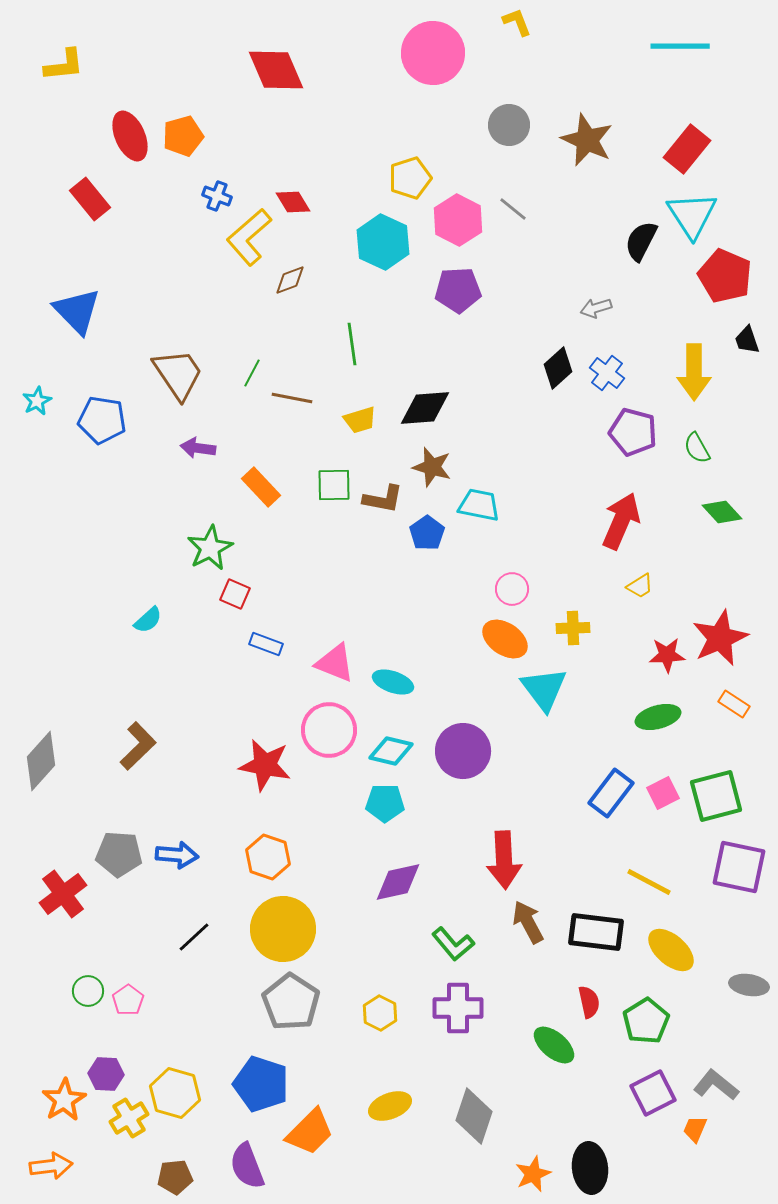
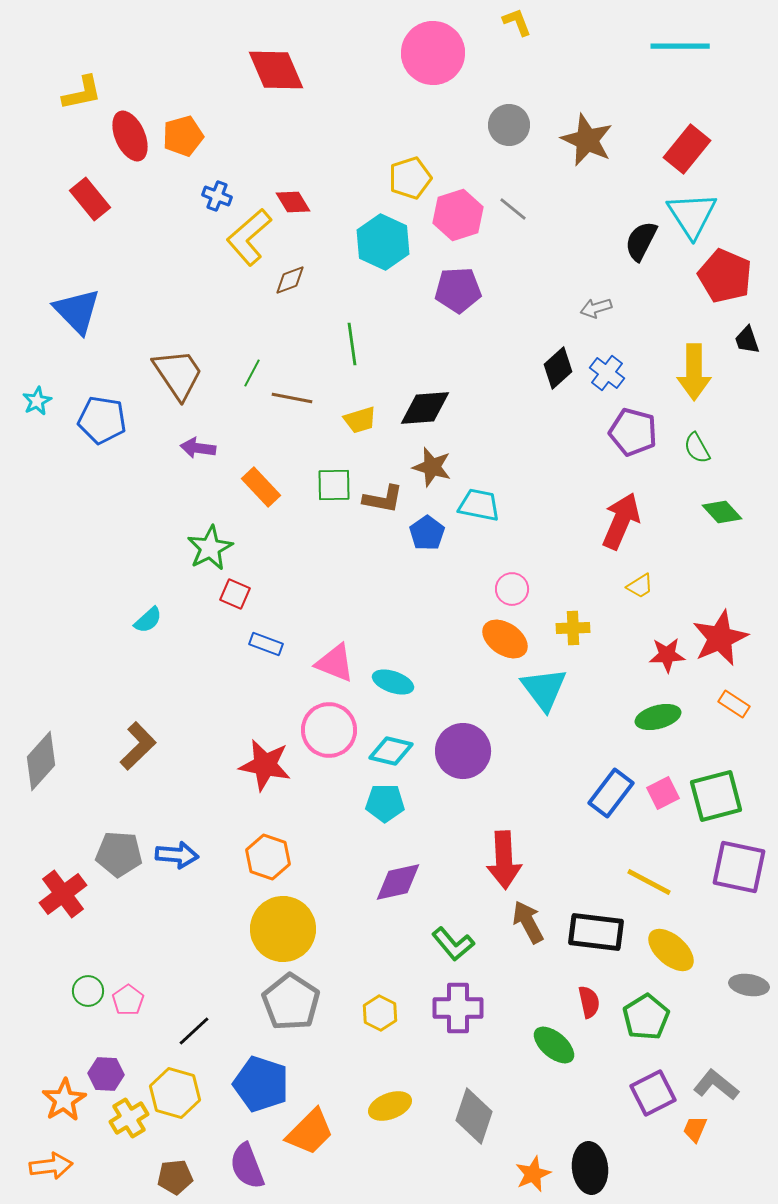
yellow L-shape at (64, 65): moved 18 px right, 28 px down; rotated 6 degrees counterclockwise
pink hexagon at (458, 220): moved 5 px up; rotated 15 degrees clockwise
black line at (194, 937): moved 94 px down
green pentagon at (646, 1021): moved 4 px up
